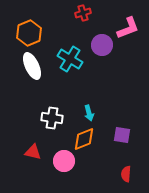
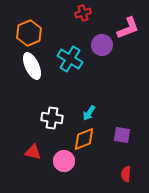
cyan arrow: rotated 49 degrees clockwise
